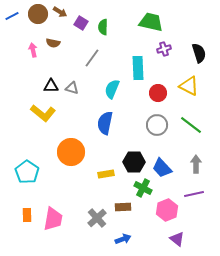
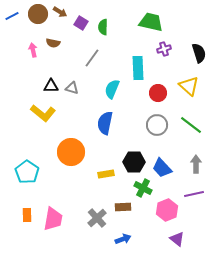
yellow triangle: rotated 15 degrees clockwise
